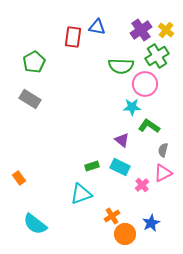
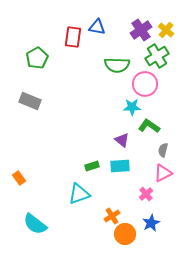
green pentagon: moved 3 px right, 4 px up
green semicircle: moved 4 px left, 1 px up
gray rectangle: moved 2 px down; rotated 10 degrees counterclockwise
cyan rectangle: moved 1 px up; rotated 30 degrees counterclockwise
pink cross: moved 4 px right, 9 px down
cyan triangle: moved 2 px left
